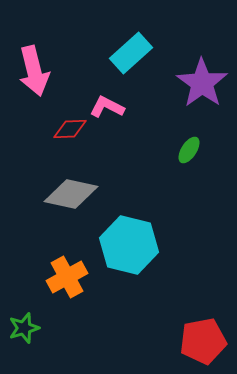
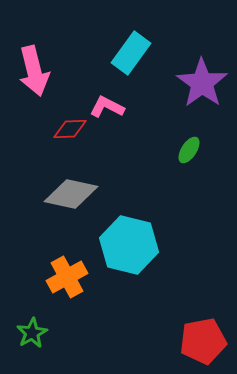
cyan rectangle: rotated 12 degrees counterclockwise
green star: moved 8 px right, 5 px down; rotated 12 degrees counterclockwise
